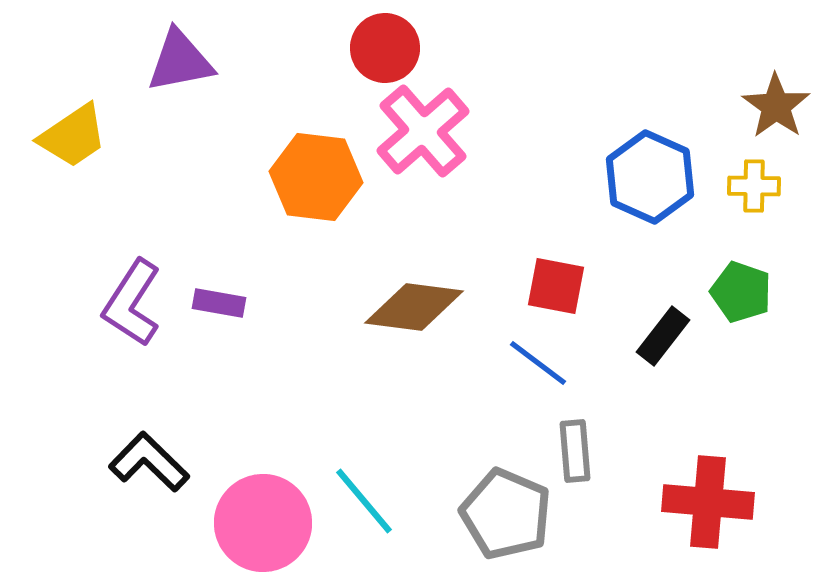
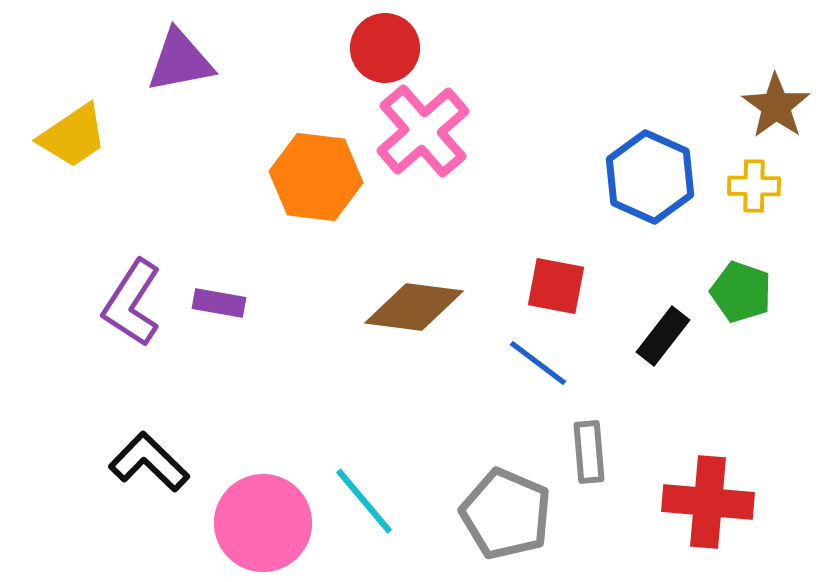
gray rectangle: moved 14 px right, 1 px down
